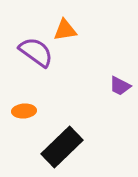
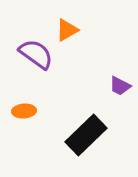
orange triangle: moved 2 px right; rotated 20 degrees counterclockwise
purple semicircle: moved 2 px down
black rectangle: moved 24 px right, 12 px up
